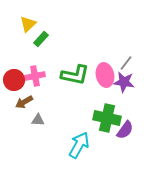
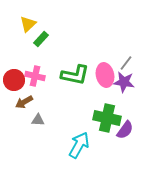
pink cross: rotated 24 degrees clockwise
